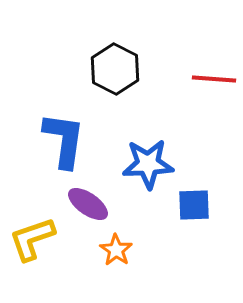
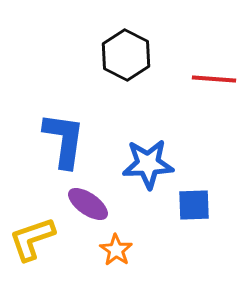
black hexagon: moved 11 px right, 14 px up
